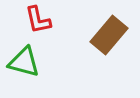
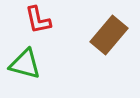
green triangle: moved 1 px right, 2 px down
